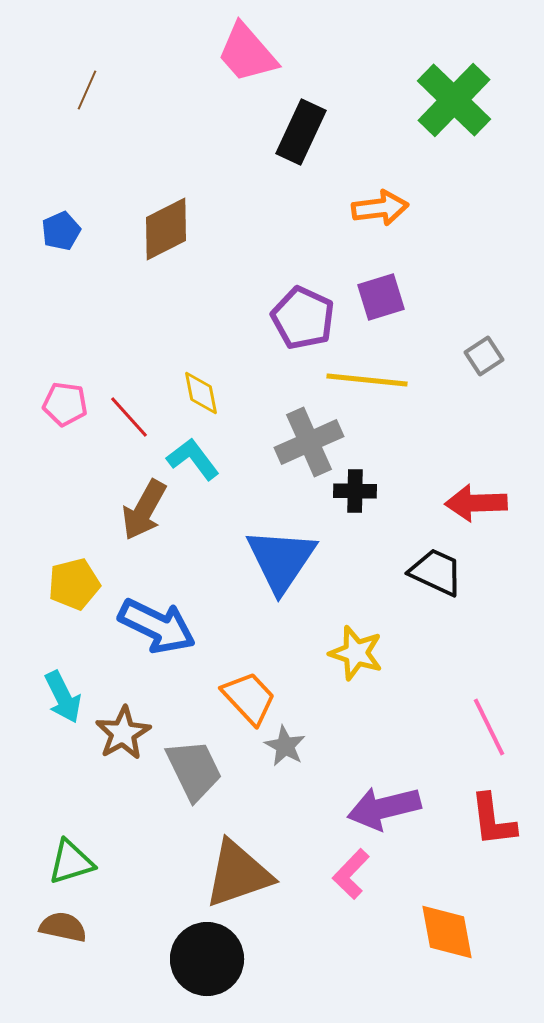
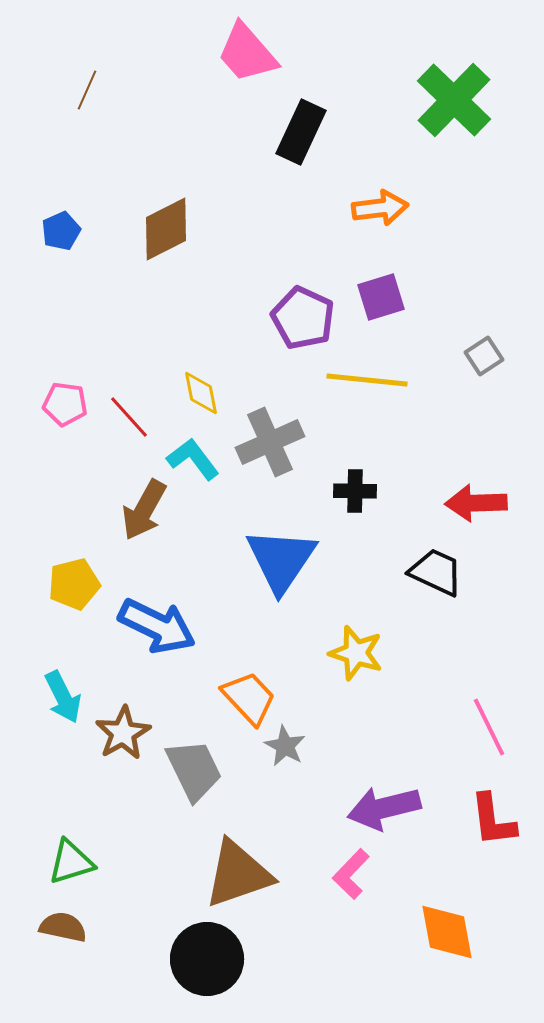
gray cross: moved 39 px left
